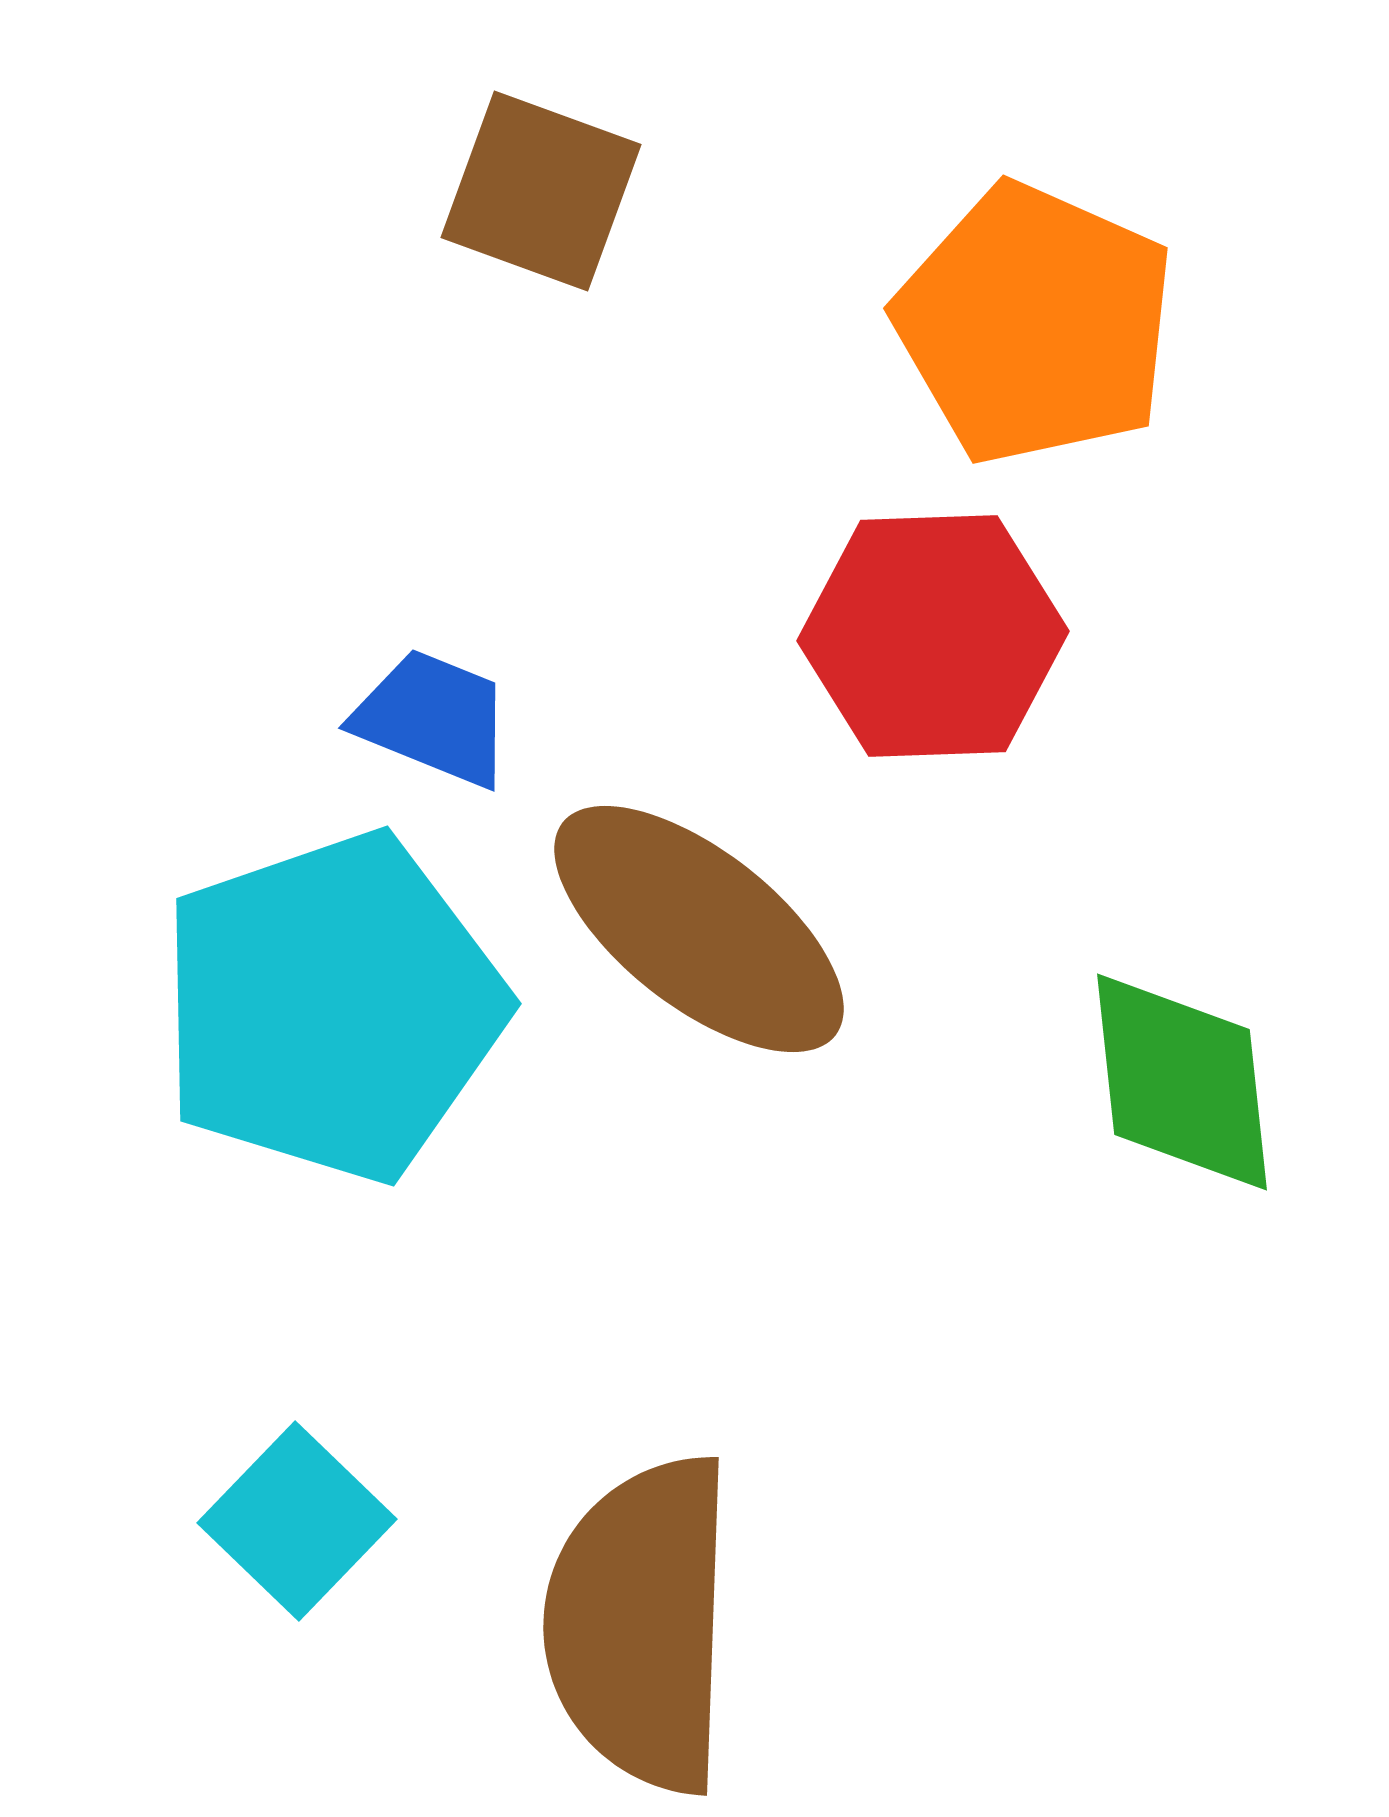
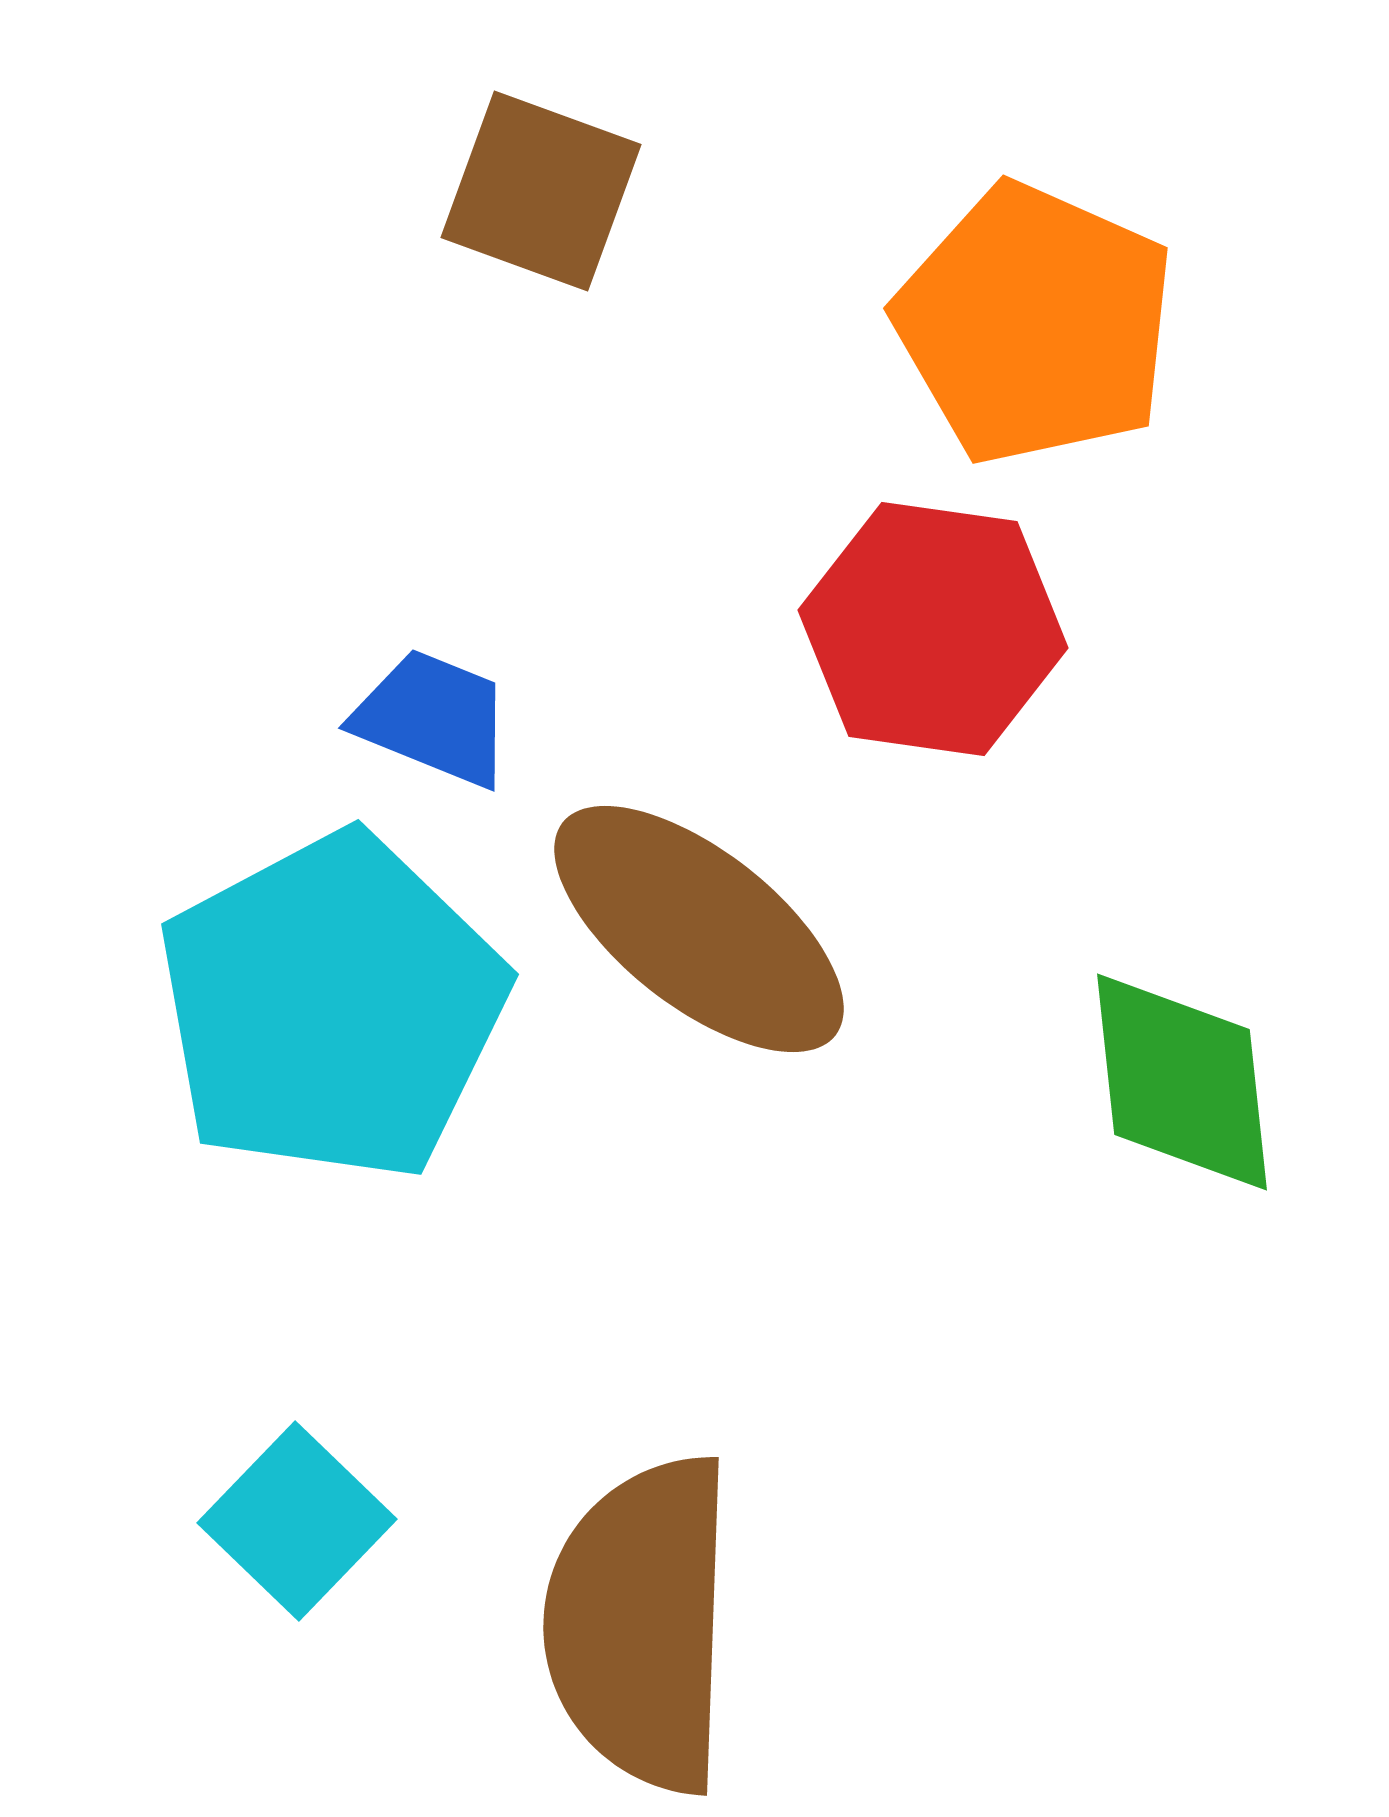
red hexagon: moved 7 px up; rotated 10 degrees clockwise
cyan pentagon: rotated 9 degrees counterclockwise
